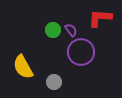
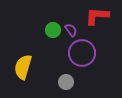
red L-shape: moved 3 px left, 2 px up
purple circle: moved 1 px right, 1 px down
yellow semicircle: rotated 45 degrees clockwise
gray circle: moved 12 px right
